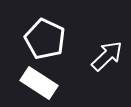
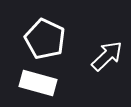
white rectangle: moved 1 px left; rotated 18 degrees counterclockwise
